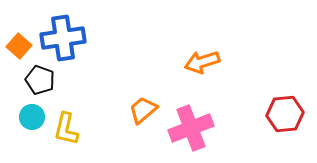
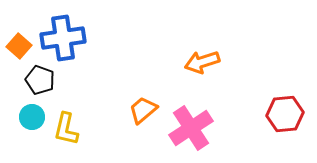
pink cross: rotated 12 degrees counterclockwise
